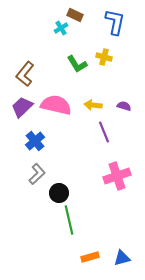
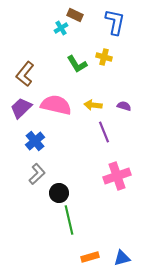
purple trapezoid: moved 1 px left, 1 px down
